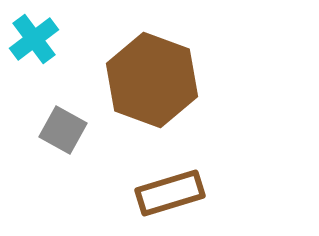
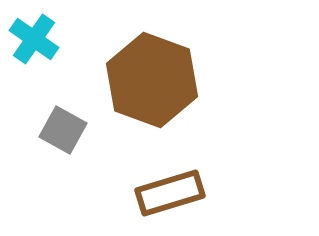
cyan cross: rotated 18 degrees counterclockwise
